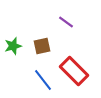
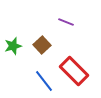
purple line: rotated 14 degrees counterclockwise
brown square: moved 1 px up; rotated 30 degrees counterclockwise
blue line: moved 1 px right, 1 px down
